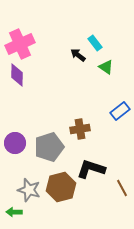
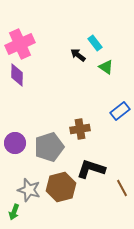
green arrow: rotated 70 degrees counterclockwise
